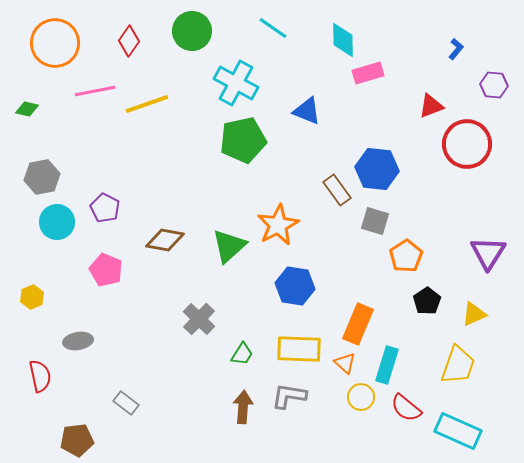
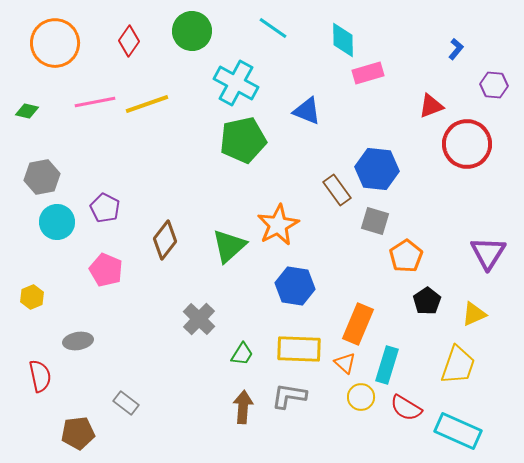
pink line at (95, 91): moved 11 px down
green diamond at (27, 109): moved 2 px down
brown diamond at (165, 240): rotated 63 degrees counterclockwise
red semicircle at (406, 408): rotated 8 degrees counterclockwise
brown pentagon at (77, 440): moved 1 px right, 7 px up
